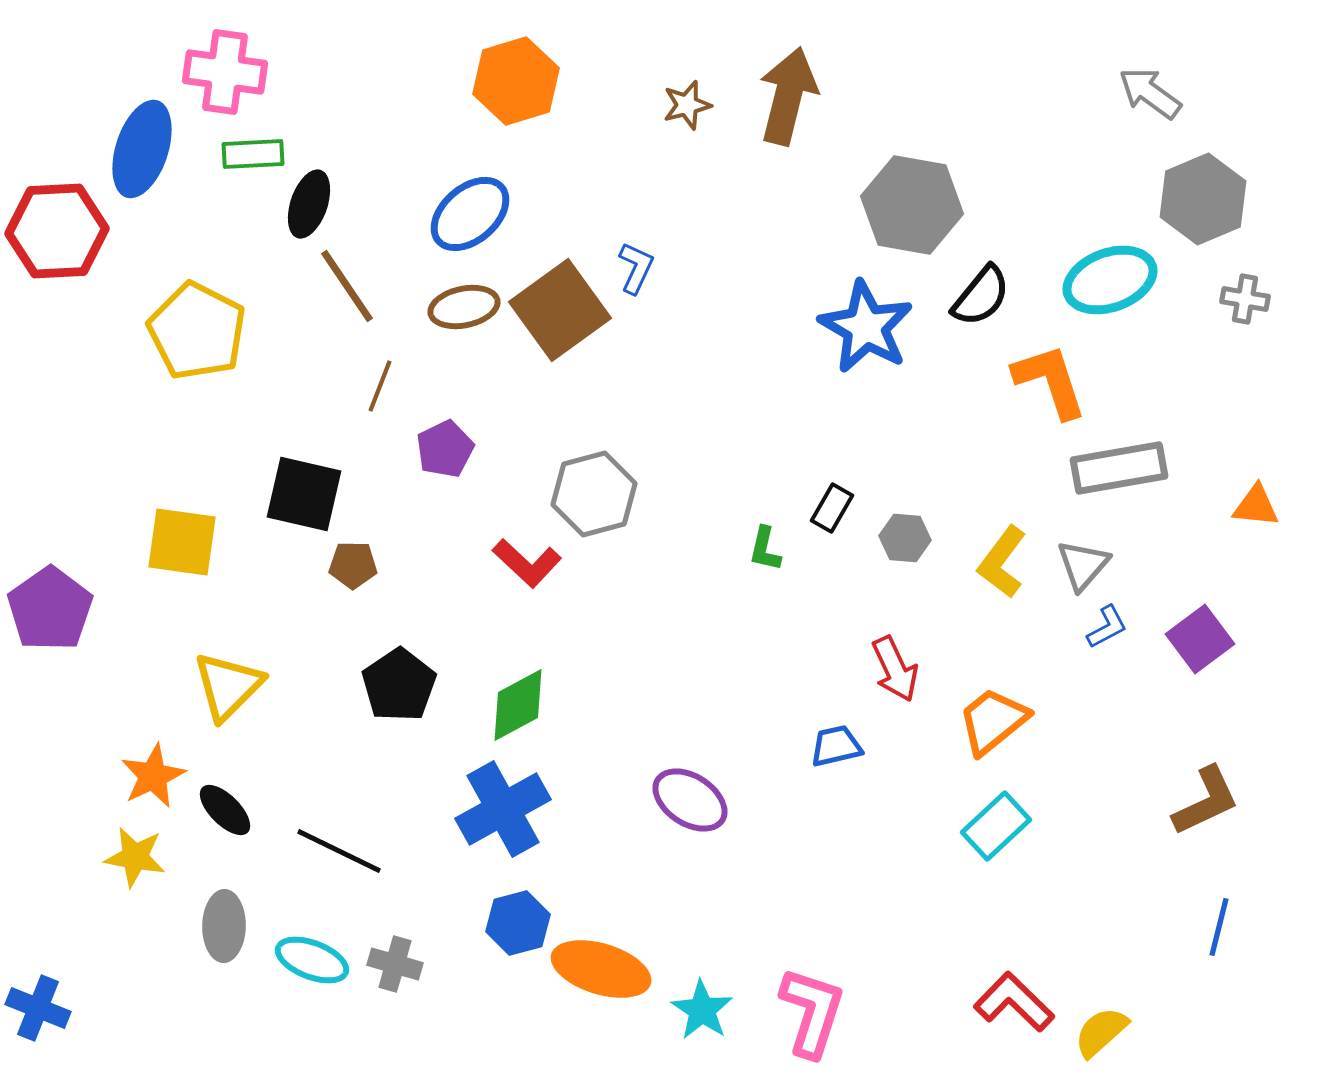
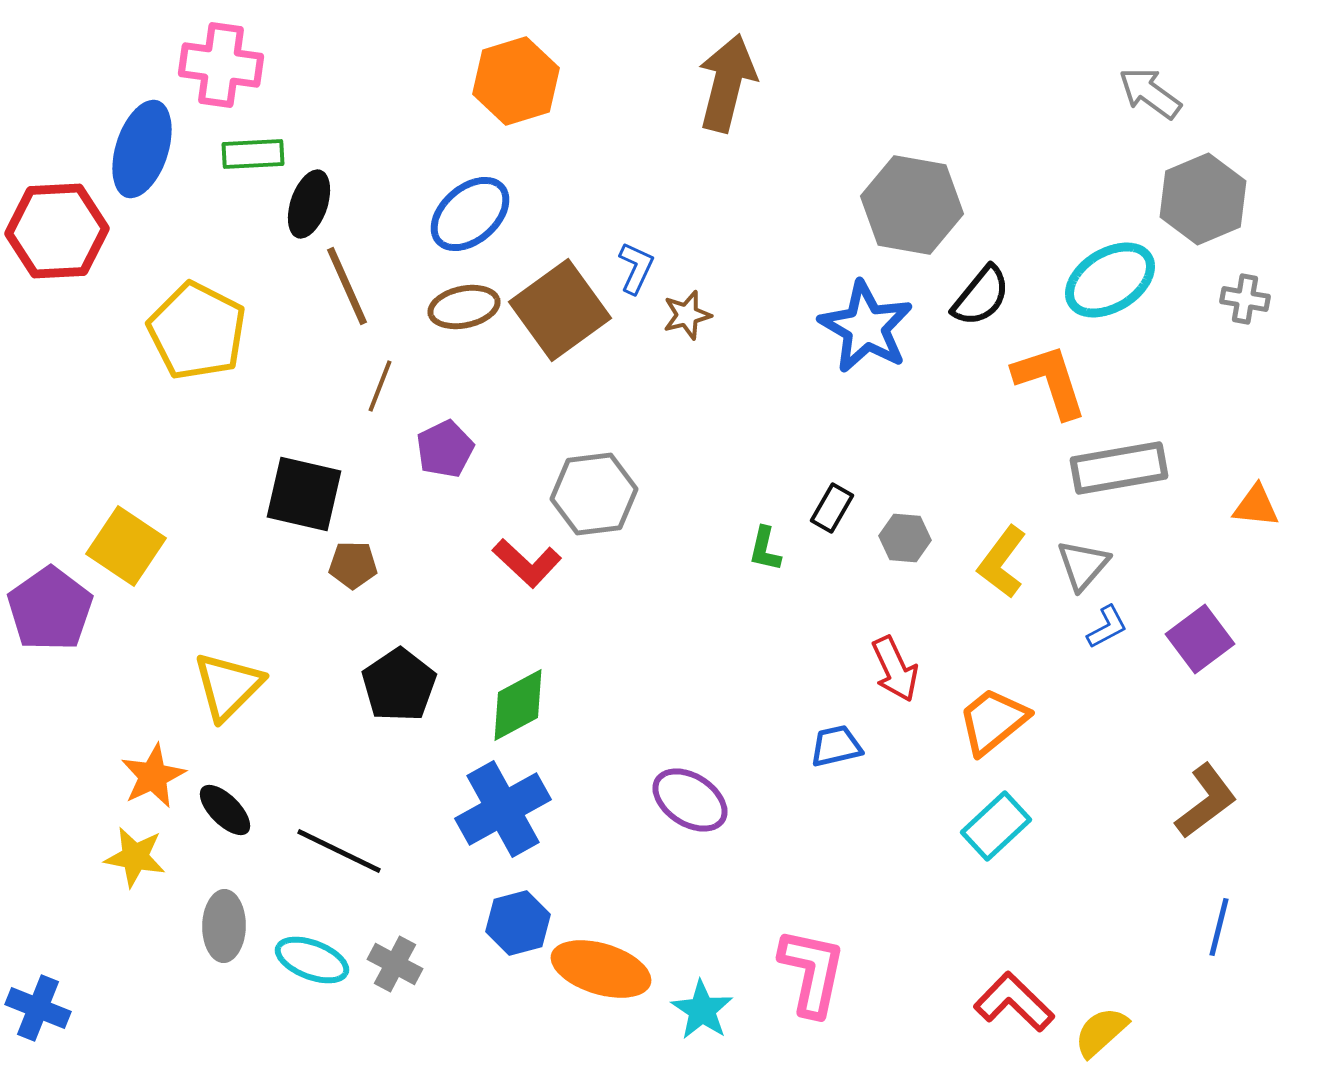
pink cross at (225, 72): moved 4 px left, 7 px up
brown arrow at (788, 96): moved 61 px left, 13 px up
brown star at (687, 105): moved 210 px down
cyan ellipse at (1110, 280): rotated 12 degrees counterclockwise
brown line at (347, 286): rotated 10 degrees clockwise
gray hexagon at (594, 494): rotated 8 degrees clockwise
yellow square at (182, 542): moved 56 px left, 4 px down; rotated 26 degrees clockwise
brown L-shape at (1206, 801): rotated 12 degrees counterclockwise
gray cross at (395, 964): rotated 12 degrees clockwise
pink L-shape at (812, 1012): moved 40 px up; rotated 6 degrees counterclockwise
